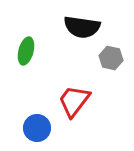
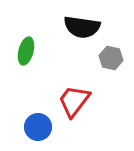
blue circle: moved 1 px right, 1 px up
